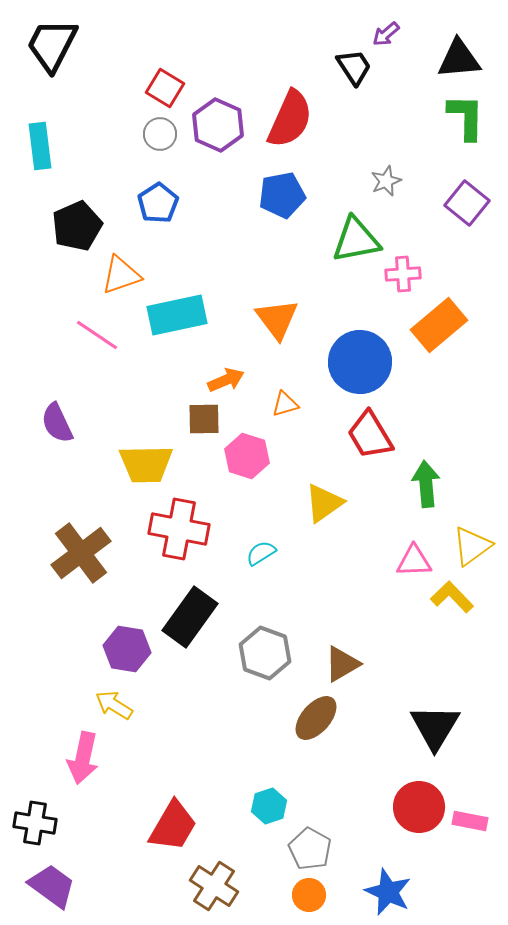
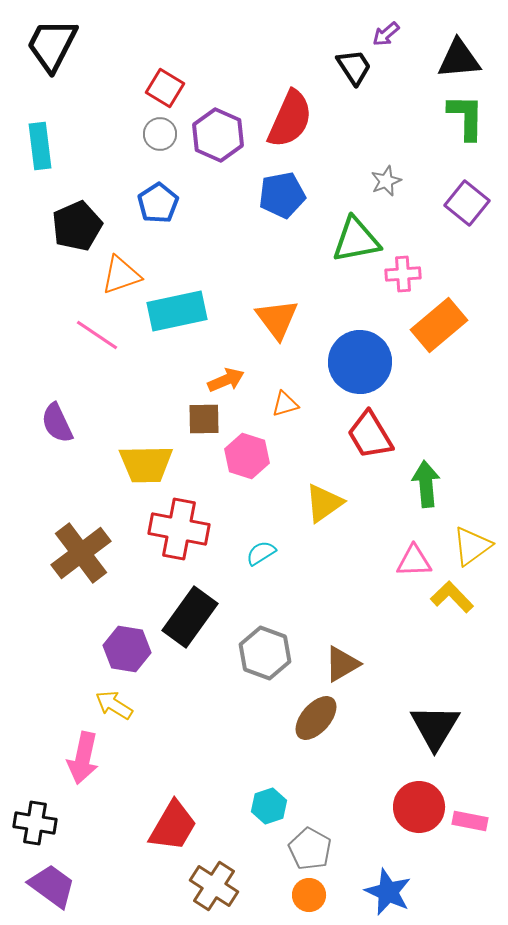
purple hexagon at (218, 125): moved 10 px down
cyan rectangle at (177, 315): moved 4 px up
